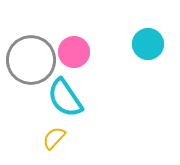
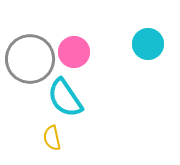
gray circle: moved 1 px left, 1 px up
yellow semicircle: moved 2 px left; rotated 55 degrees counterclockwise
